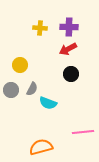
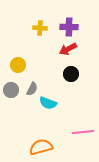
yellow circle: moved 2 px left
